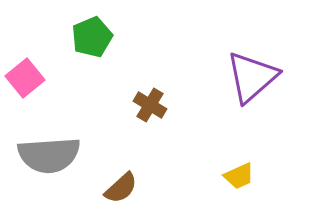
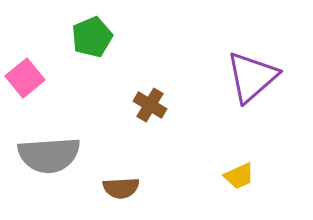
brown semicircle: rotated 39 degrees clockwise
